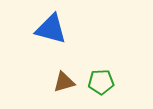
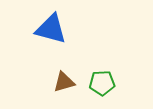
green pentagon: moved 1 px right, 1 px down
